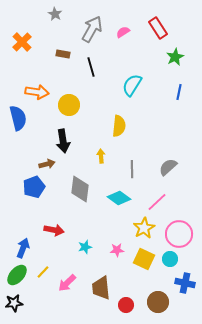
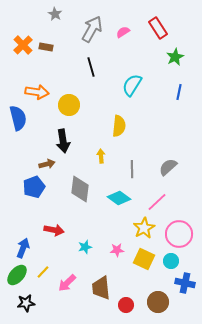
orange cross: moved 1 px right, 3 px down
brown rectangle: moved 17 px left, 7 px up
cyan circle: moved 1 px right, 2 px down
black star: moved 12 px right
